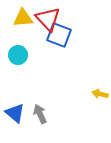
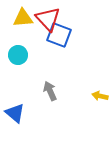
yellow arrow: moved 2 px down
gray arrow: moved 10 px right, 23 px up
